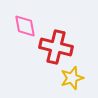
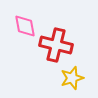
red cross: moved 2 px up
